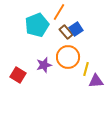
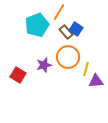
blue square: rotated 24 degrees counterclockwise
